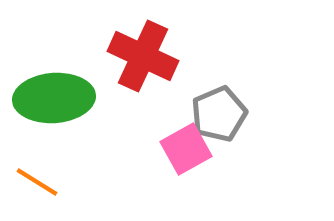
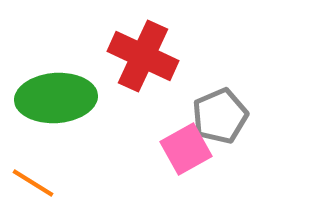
green ellipse: moved 2 px right
gray pentagon: moved 1 px right, 2 px down
orange line: moved 4 px left, 1 px down
